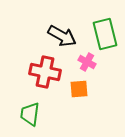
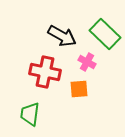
green rectangle: rotated 32 degrees counterclockwise
